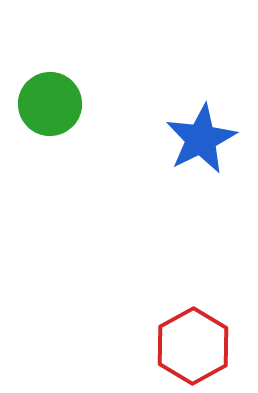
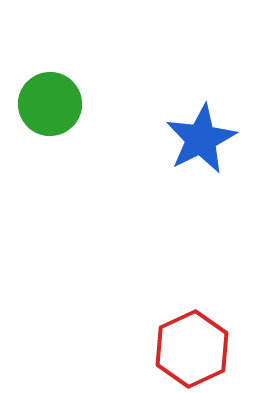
red hexagon: moved 1 px left, 3 px down; rotated 4 degrees clockwise
